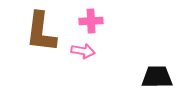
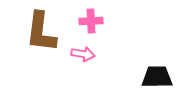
pink arrow: moved 3 px down
